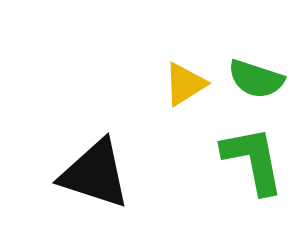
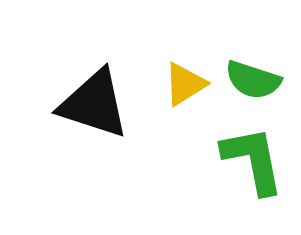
green semicircle: moved 3 px left, 1 px down
black triangle: moved 1 px left, 70 px up
